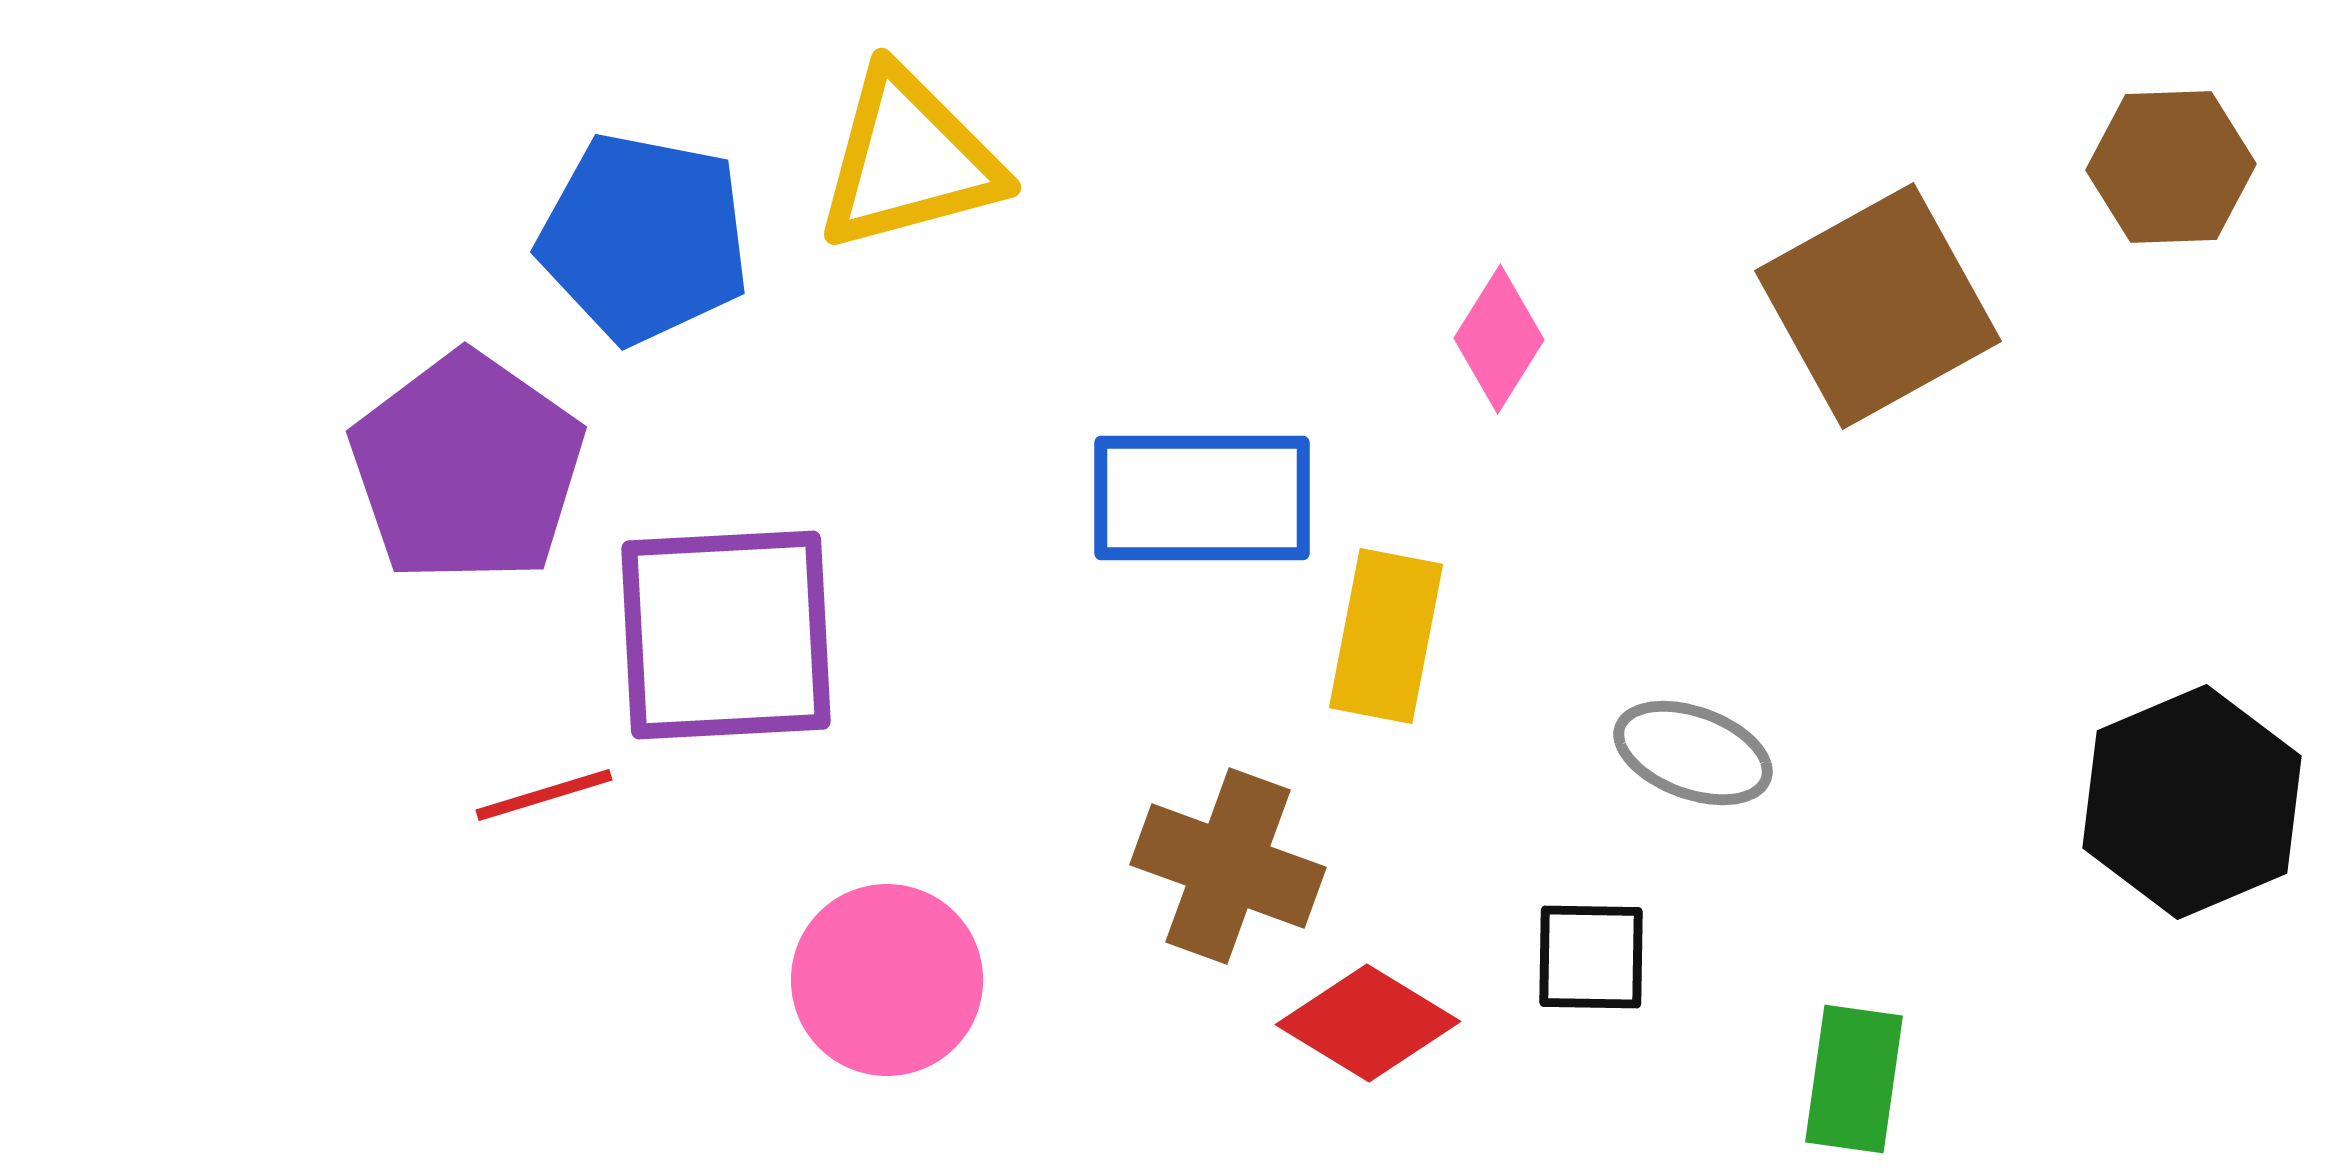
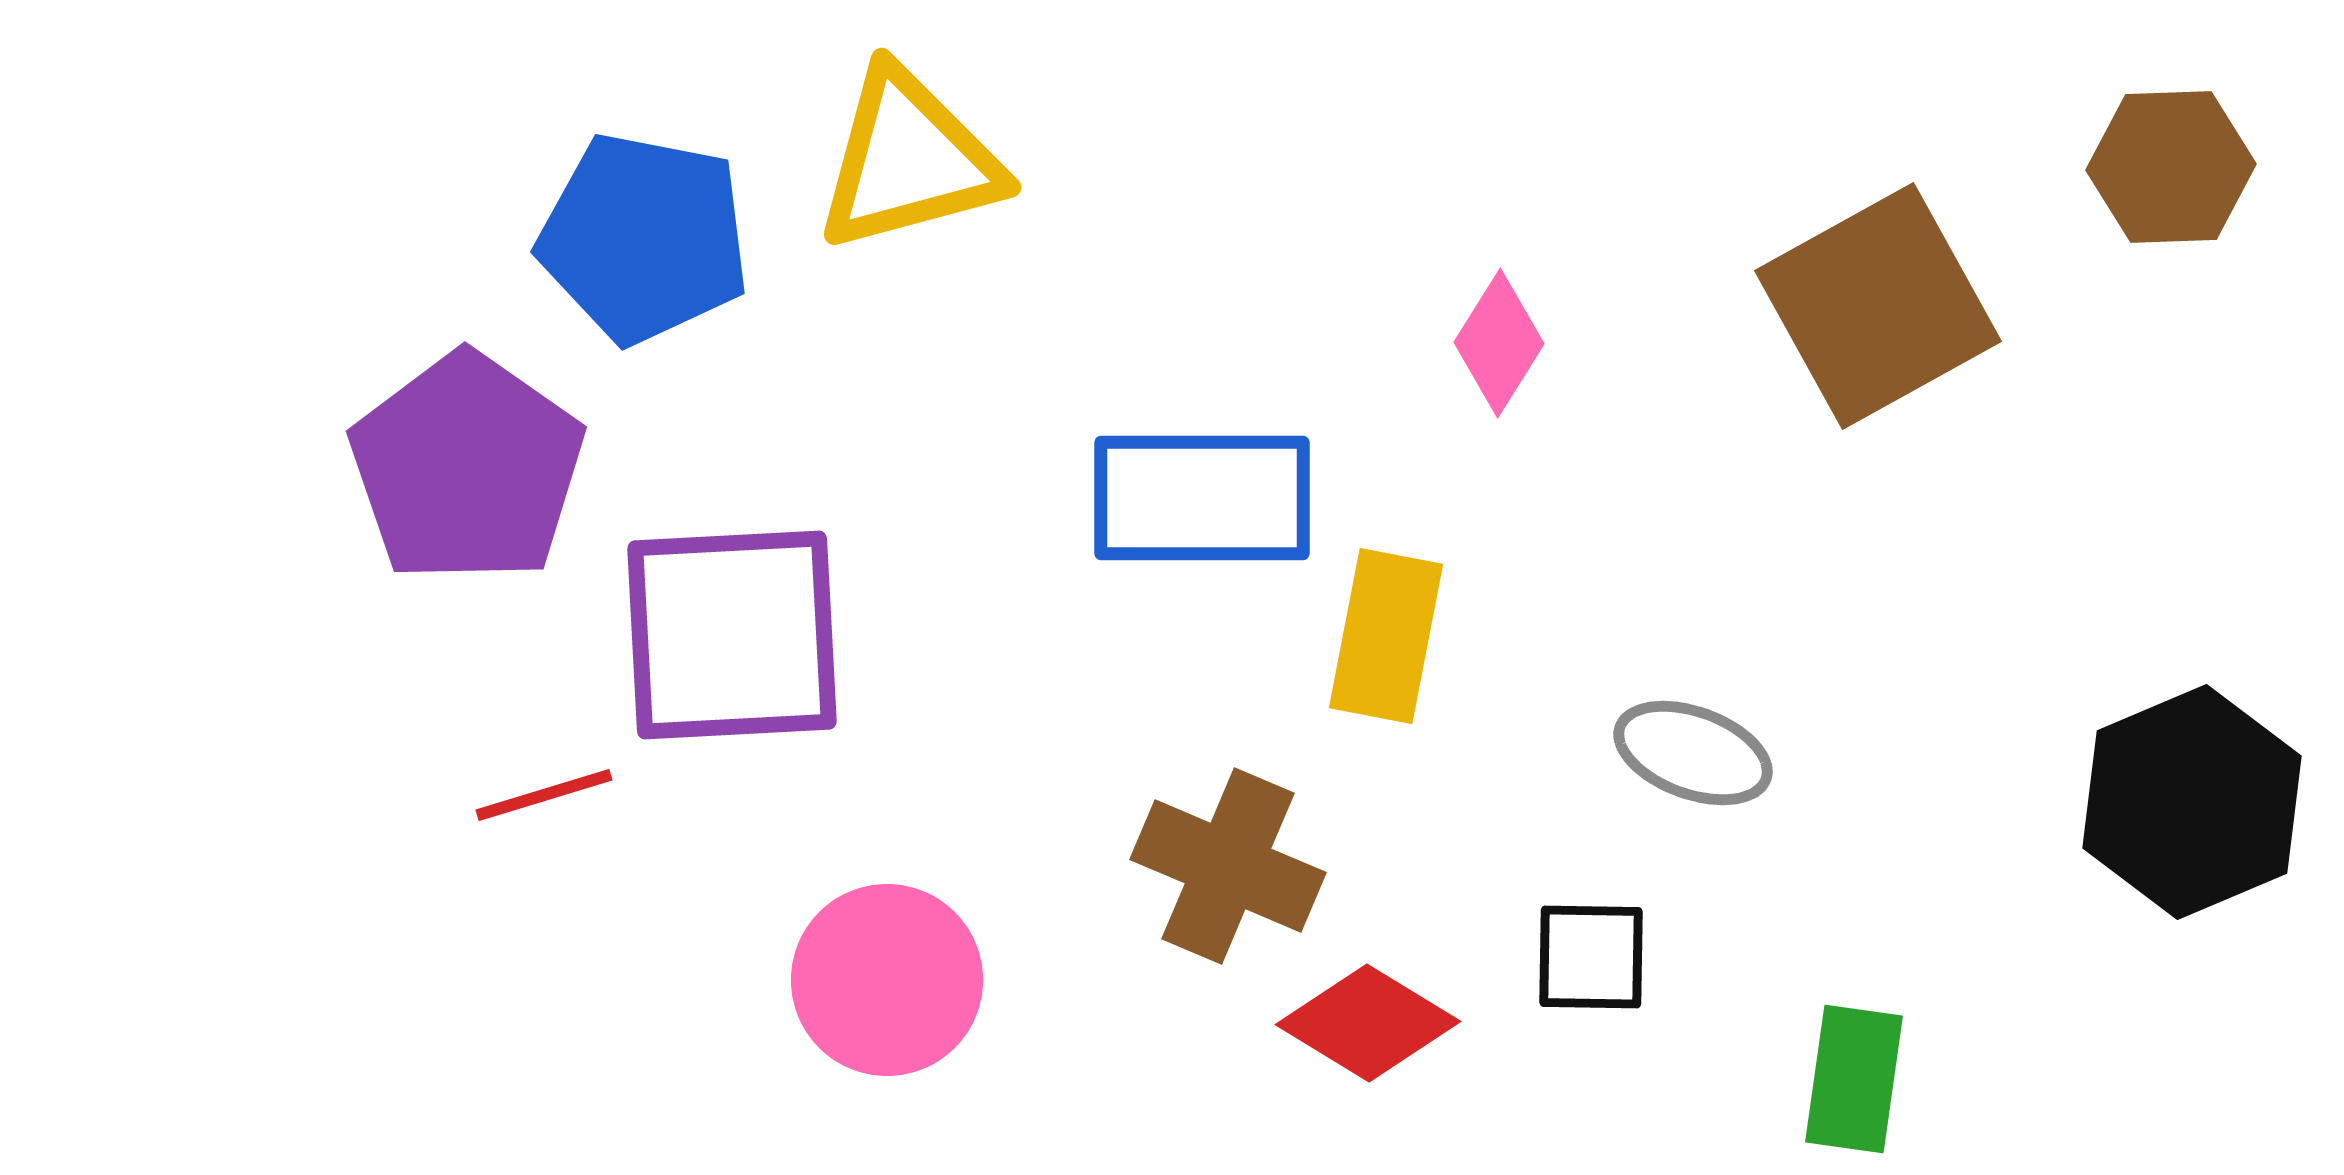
pink diamond: moved 4 px down
purple square: moved 6 px right
brown cross: rotated 3 degrees clockwise
